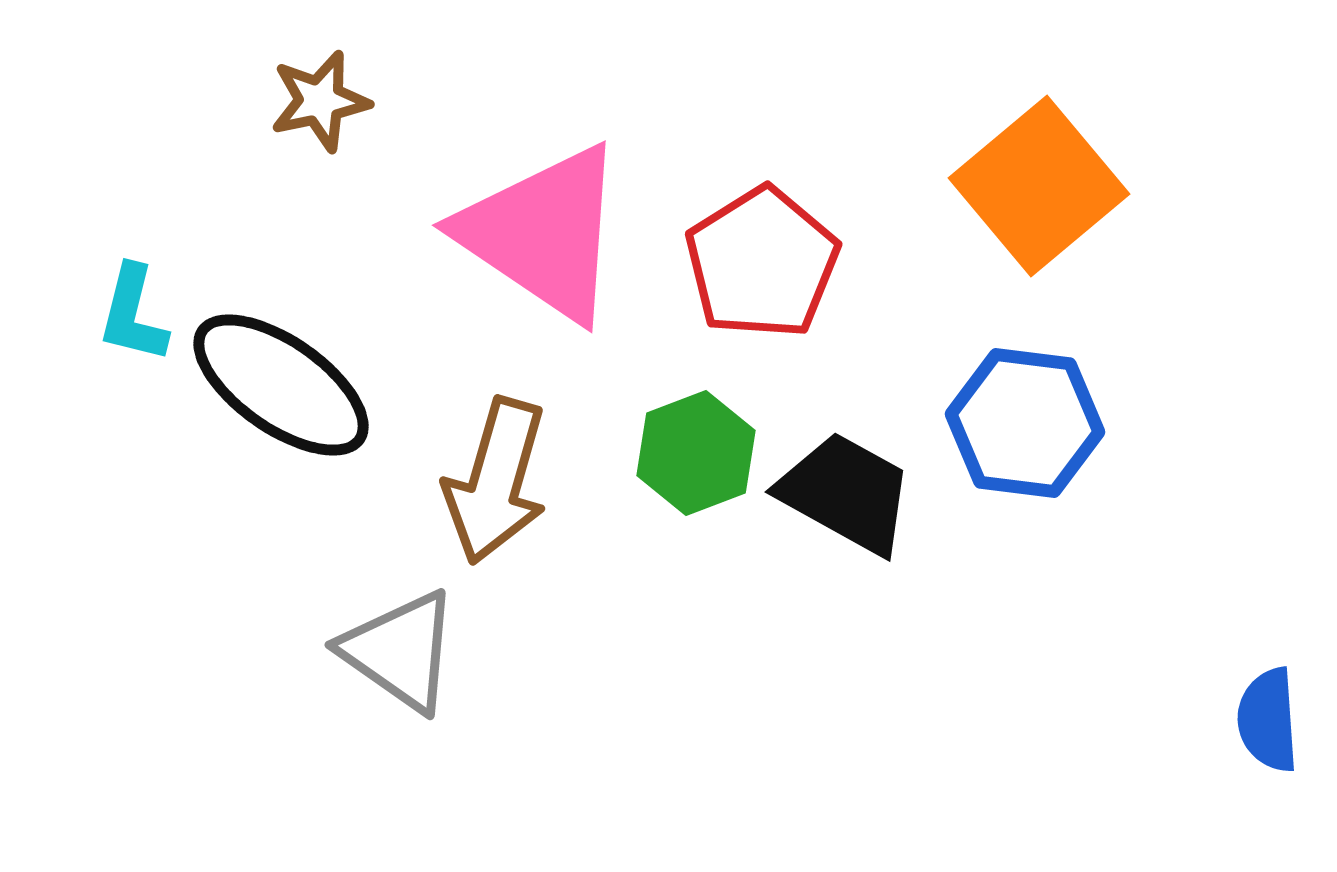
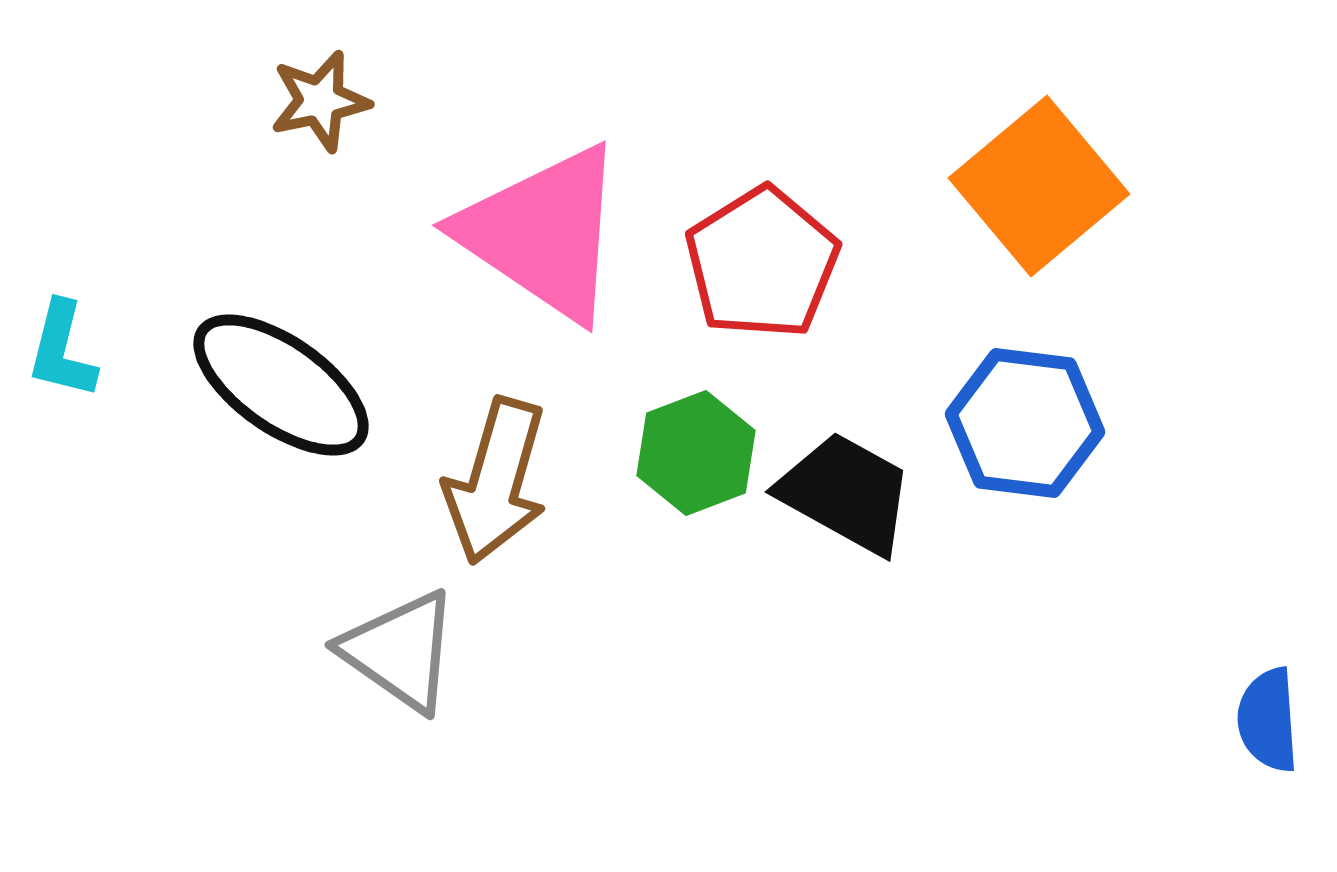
cyan L-shape: moved 71 px left, 36 px down
